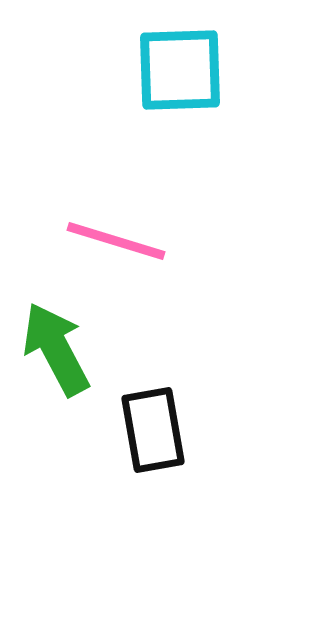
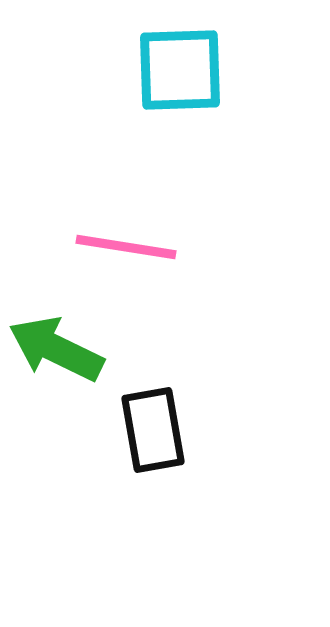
pink line: moved 10 px right, 6 px down; rotated 8 degrees counterclockwise
green arrow: rotated 36 degrees counterclockwise
